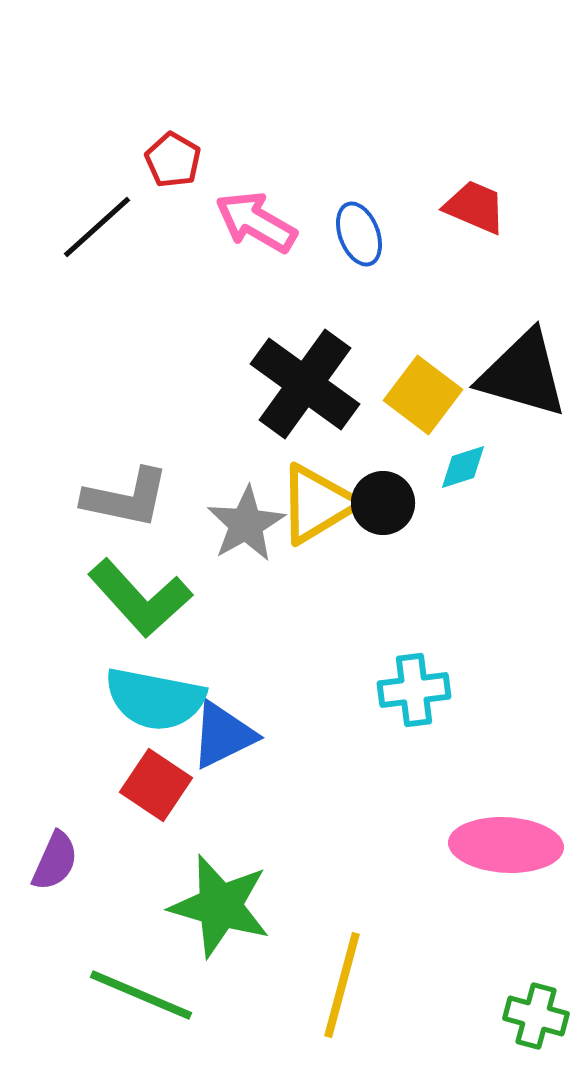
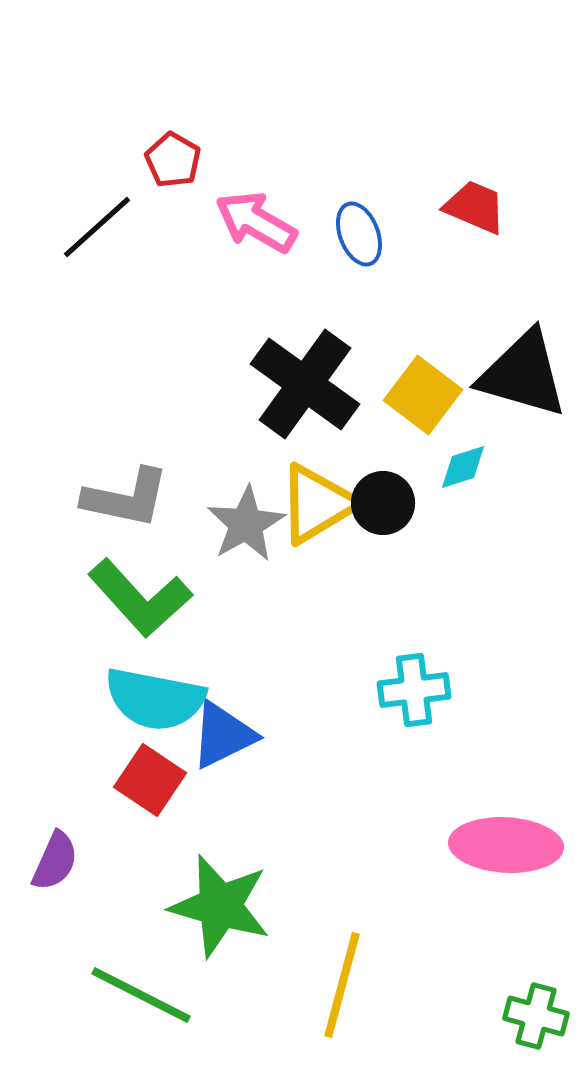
red square: moved 6 px left, 5 px up
green line: rotated 4 degrees clockwise
